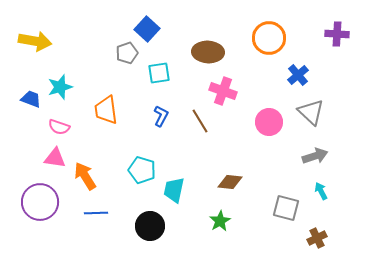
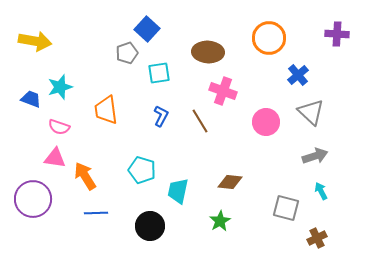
pink circle: moved 3 px left
cyan trapezoid: moved 4 px right, 1 px down
purple circle: moved 7 px left, 3 px up
